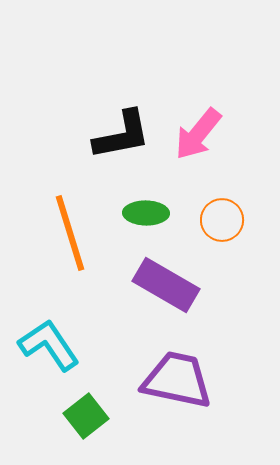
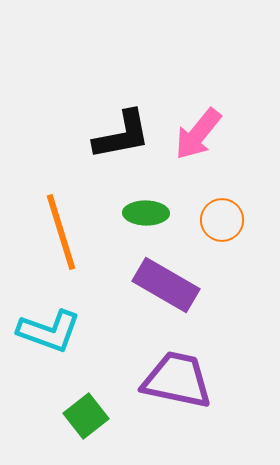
orange line: moved 9 px left, 1 px up
cyan L-shape: moved 14 px up; rotated 144 degrees clockwise
